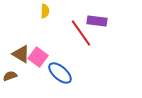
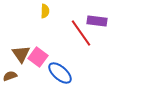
brown triangle: rotated 24 degrees clockwise
